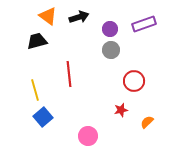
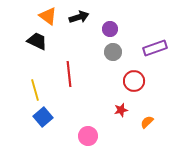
purple rectangle: moved 11 px right, 24 px down
black trapezoid: rotated 40 degrees clockwise
gray circle: moved 2 px right, 2 px down
